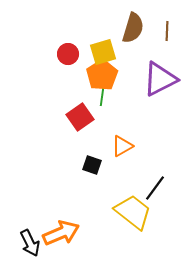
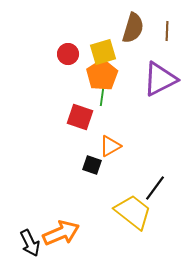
red square: rotated 36 degrees counterclockwise
orange triangle: moved 12 px left
